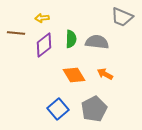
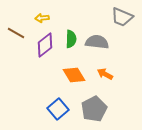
brown line: rotated 24 degrees clockwise
purple diamond: moved 1 px right
